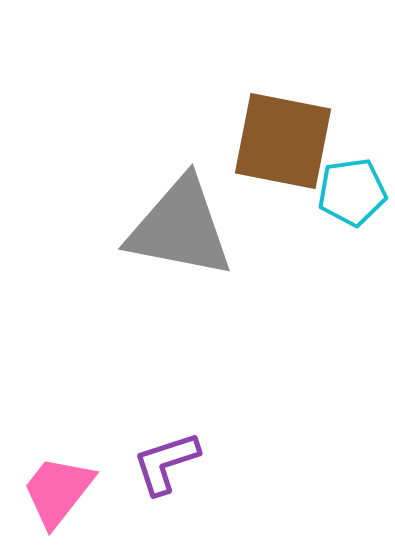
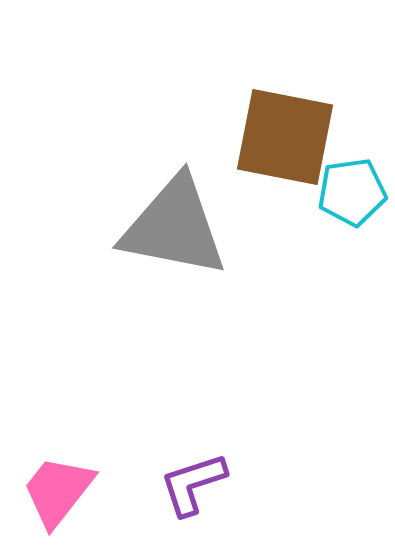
brown square: moved 2 px right, 4 px up
gray triangle: moved 6 px left, 1 px up
purple L-shape: moved 27 px right, 21 px down
